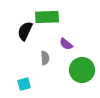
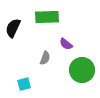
black semicircle: moved 12 px left, 3 px up
gray semicircle: rotated 24 degrees clockwise
